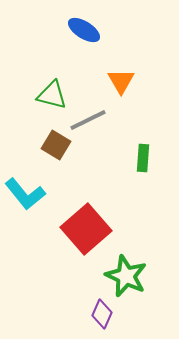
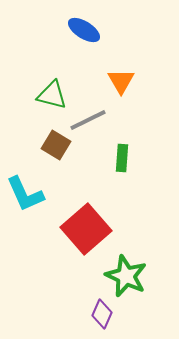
green rectangle: moved 21 px left
cyan L-shape: rotated 15 degrees clockwise
